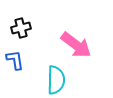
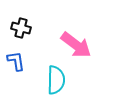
black cross: rotated 30 degrees clockwise
blue L-shape: moved 1 px right, 1 px down
